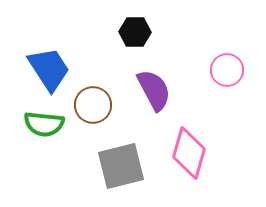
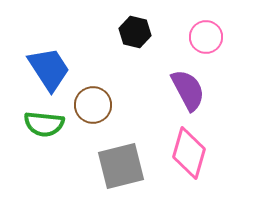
black hexagon: rotated 12 degrees clockwise
pink circle: moved 21 px left, 33 px up
purple semicircle: moved 34 px right
